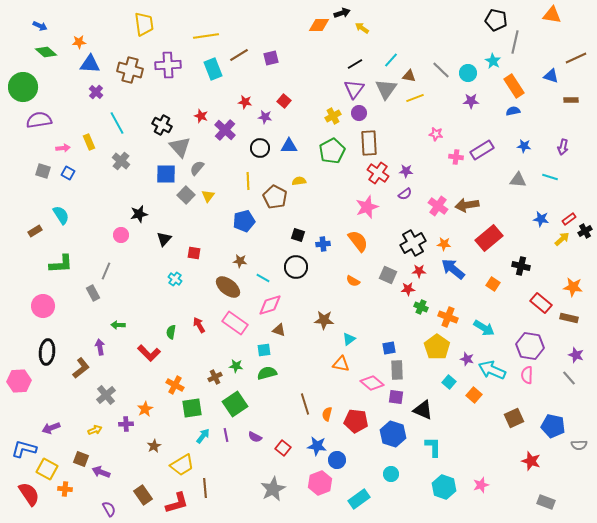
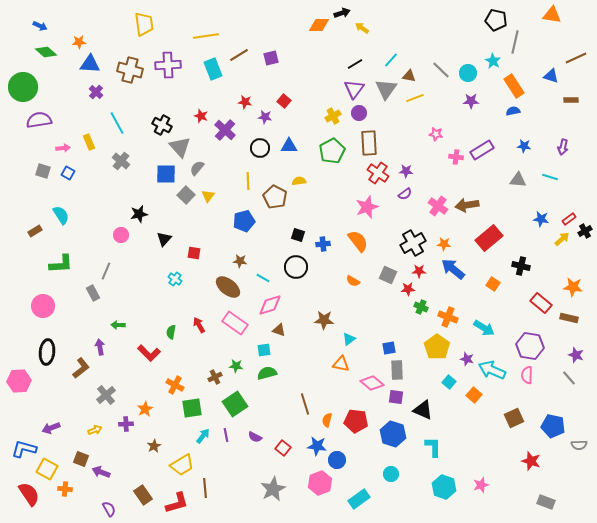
orange semicircle at (327, 414): moved 6 px down
